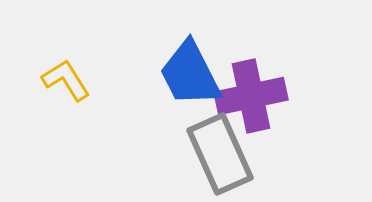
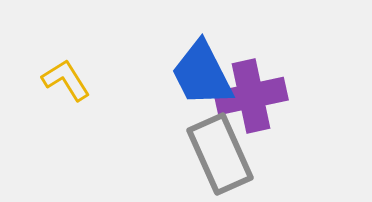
blue trapezoid: moved 12 px right
